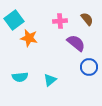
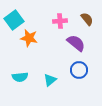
blue circle: moved 10 px left, 3 px down
